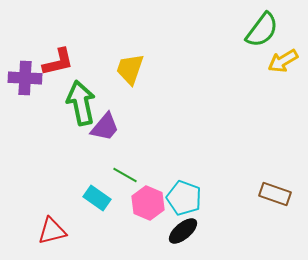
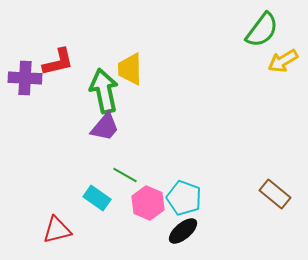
yellow trapezoid: rotated 20 degrees counterclockwise
green arrow: moved 23 px right, 12 px up
brown rectangle: rotated 20 degrees clockwise
red triangle: moved 5 px right, 1 px up
